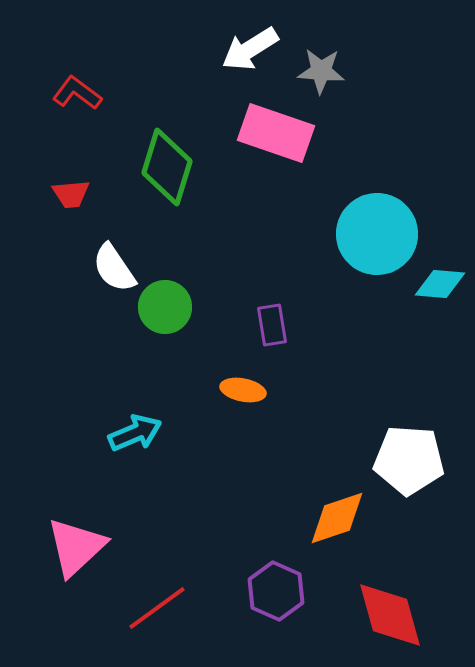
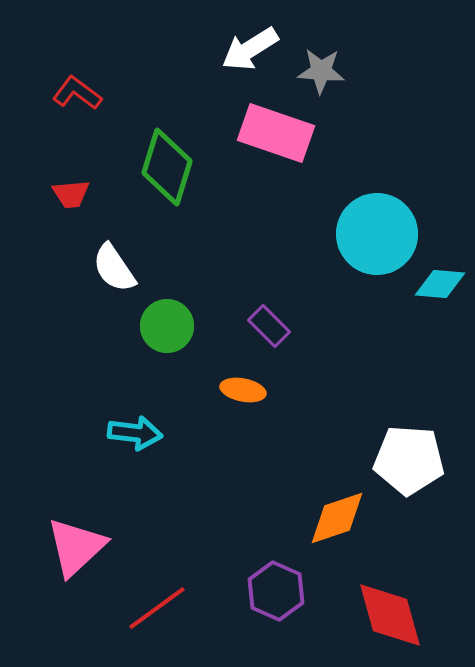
green circle: moved 2 px right, 19 px down
purple rectangle: moved 3 px left, 1 px down; rotated 36 degrees counterclockwise
cyan arrow: rotated 30 degrees clockwise
